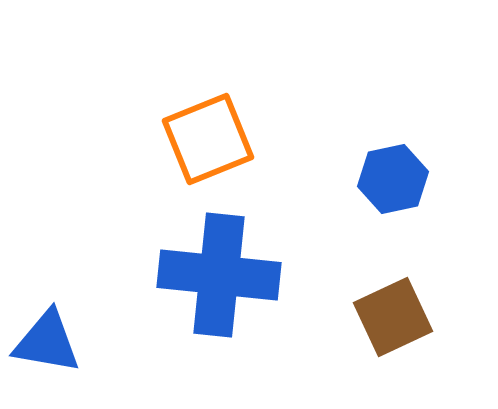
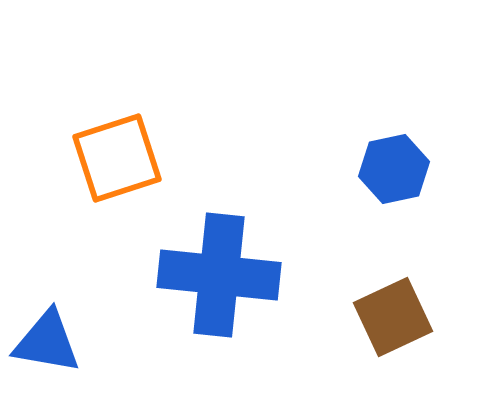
orange square: moved 91 px left, 19 px down; rotated 4 degrees clockwise
blue hexagon: moved 1 px right, 10 px up
